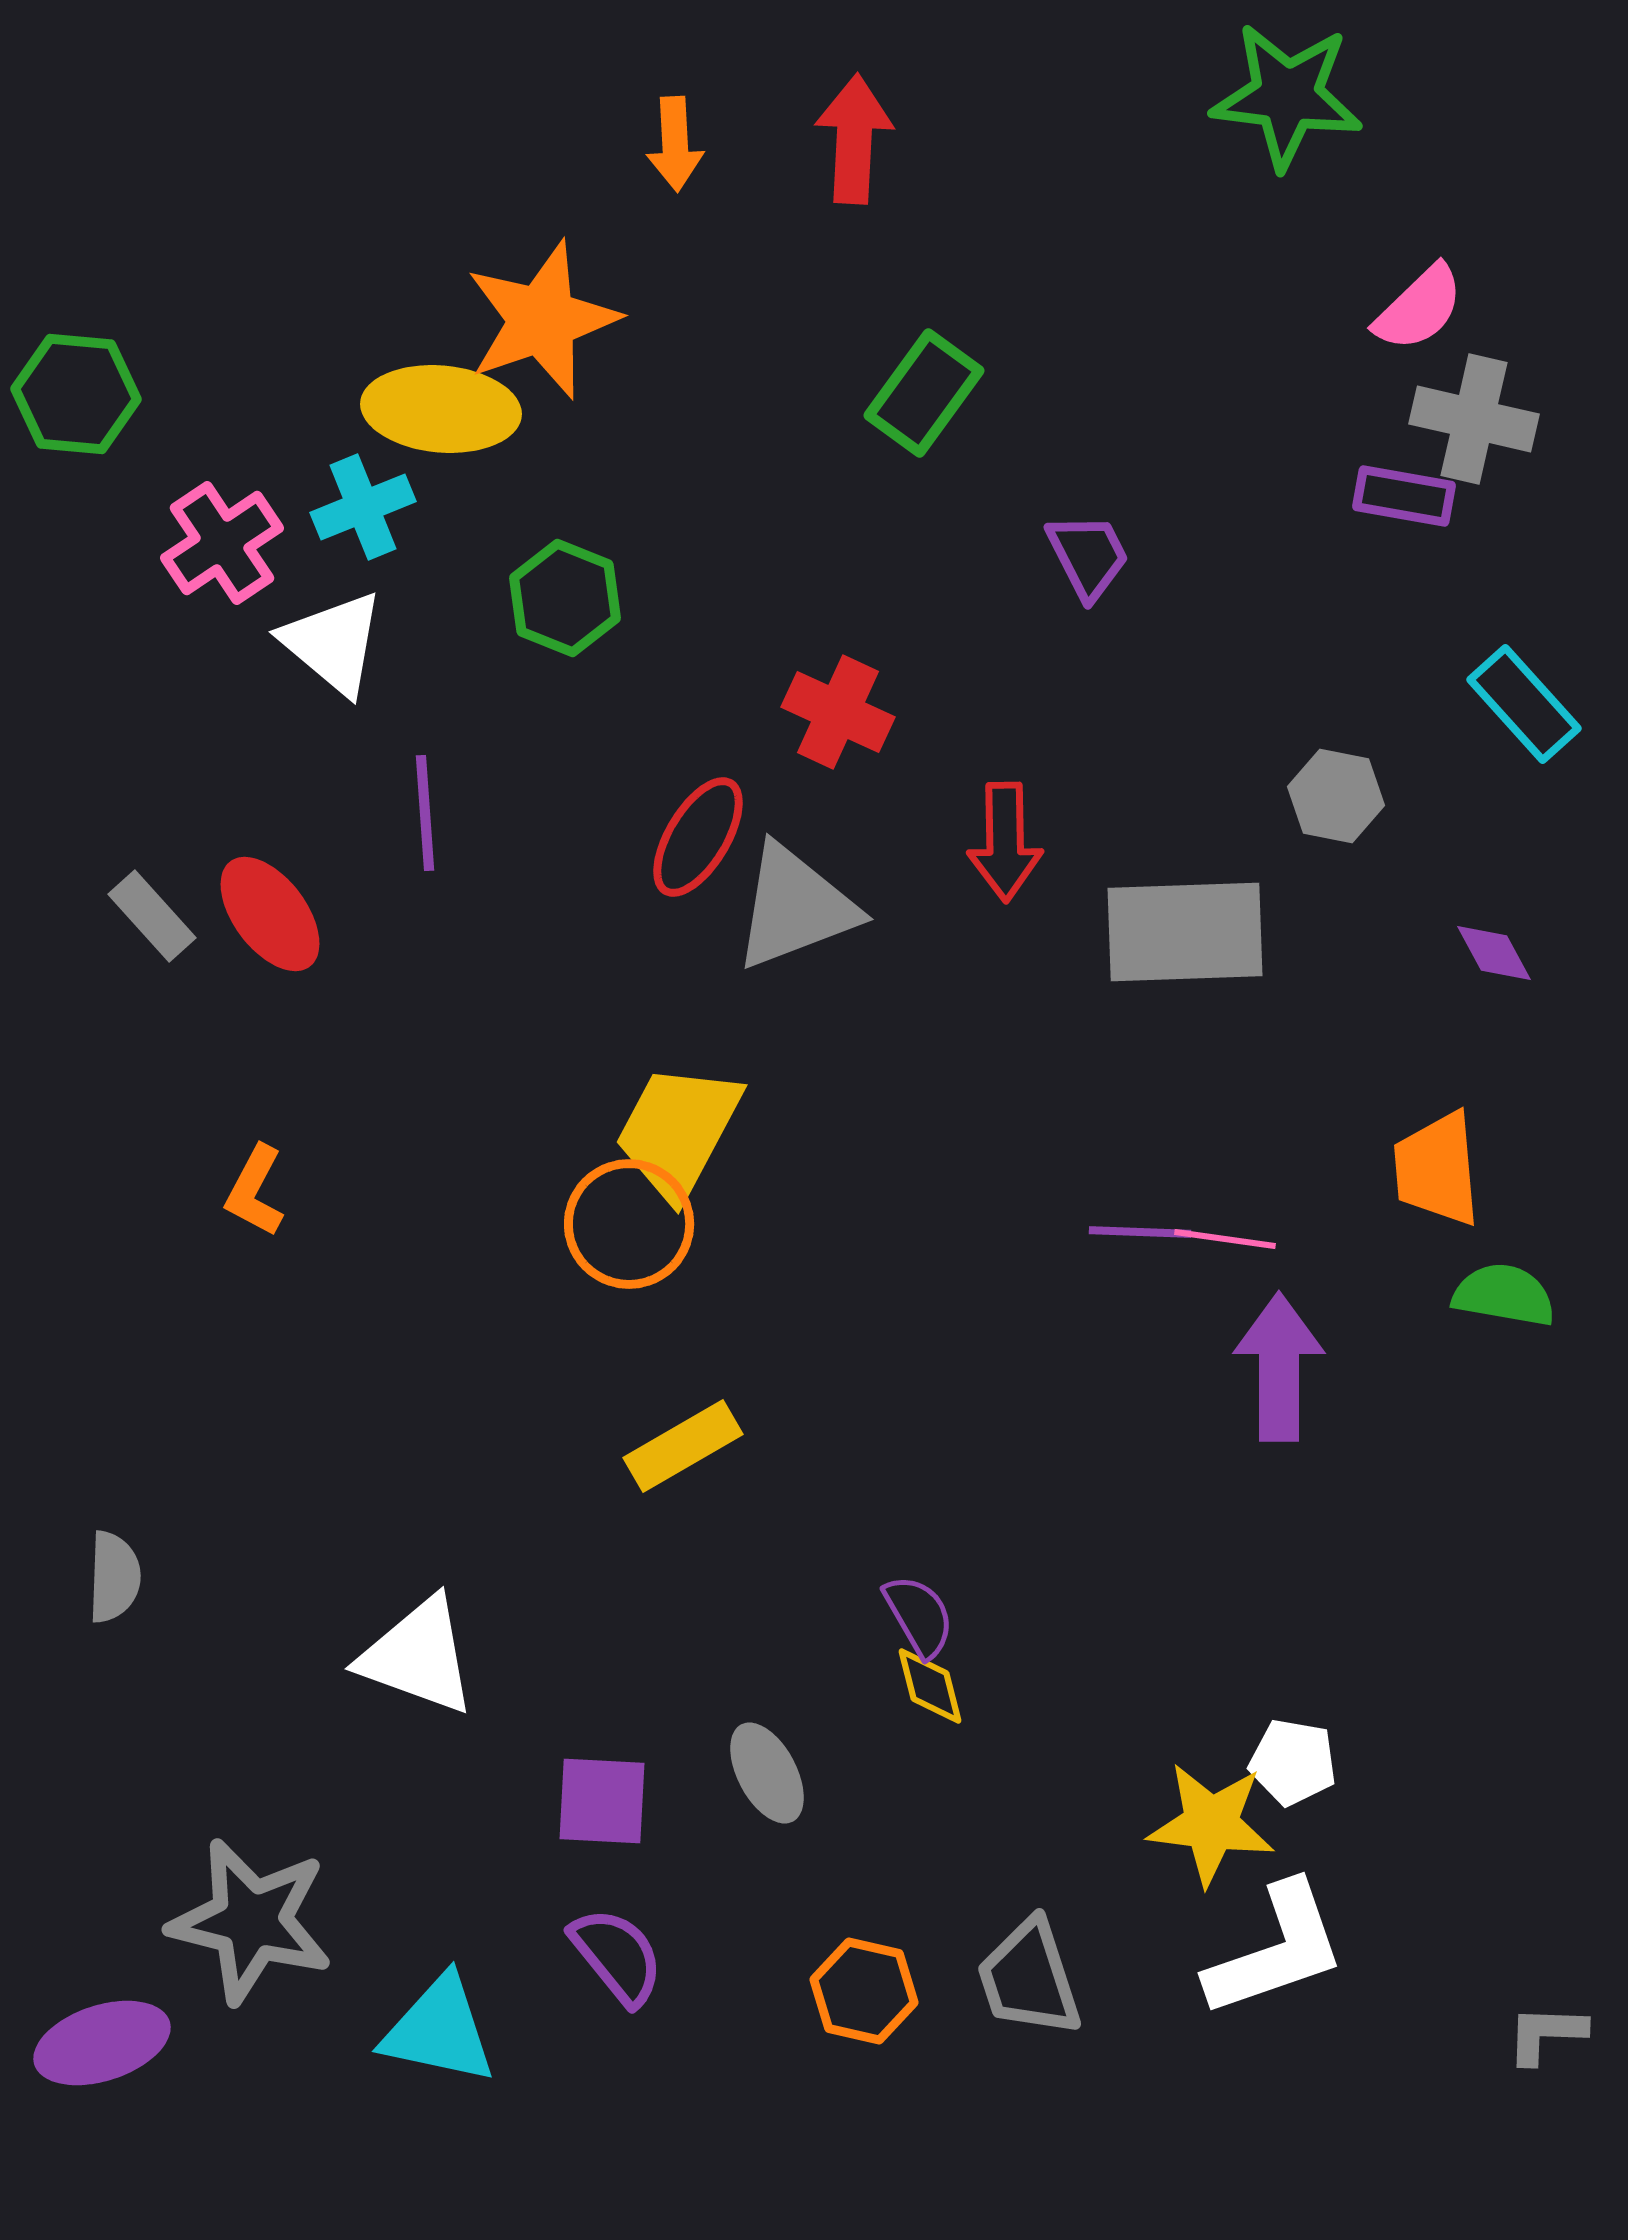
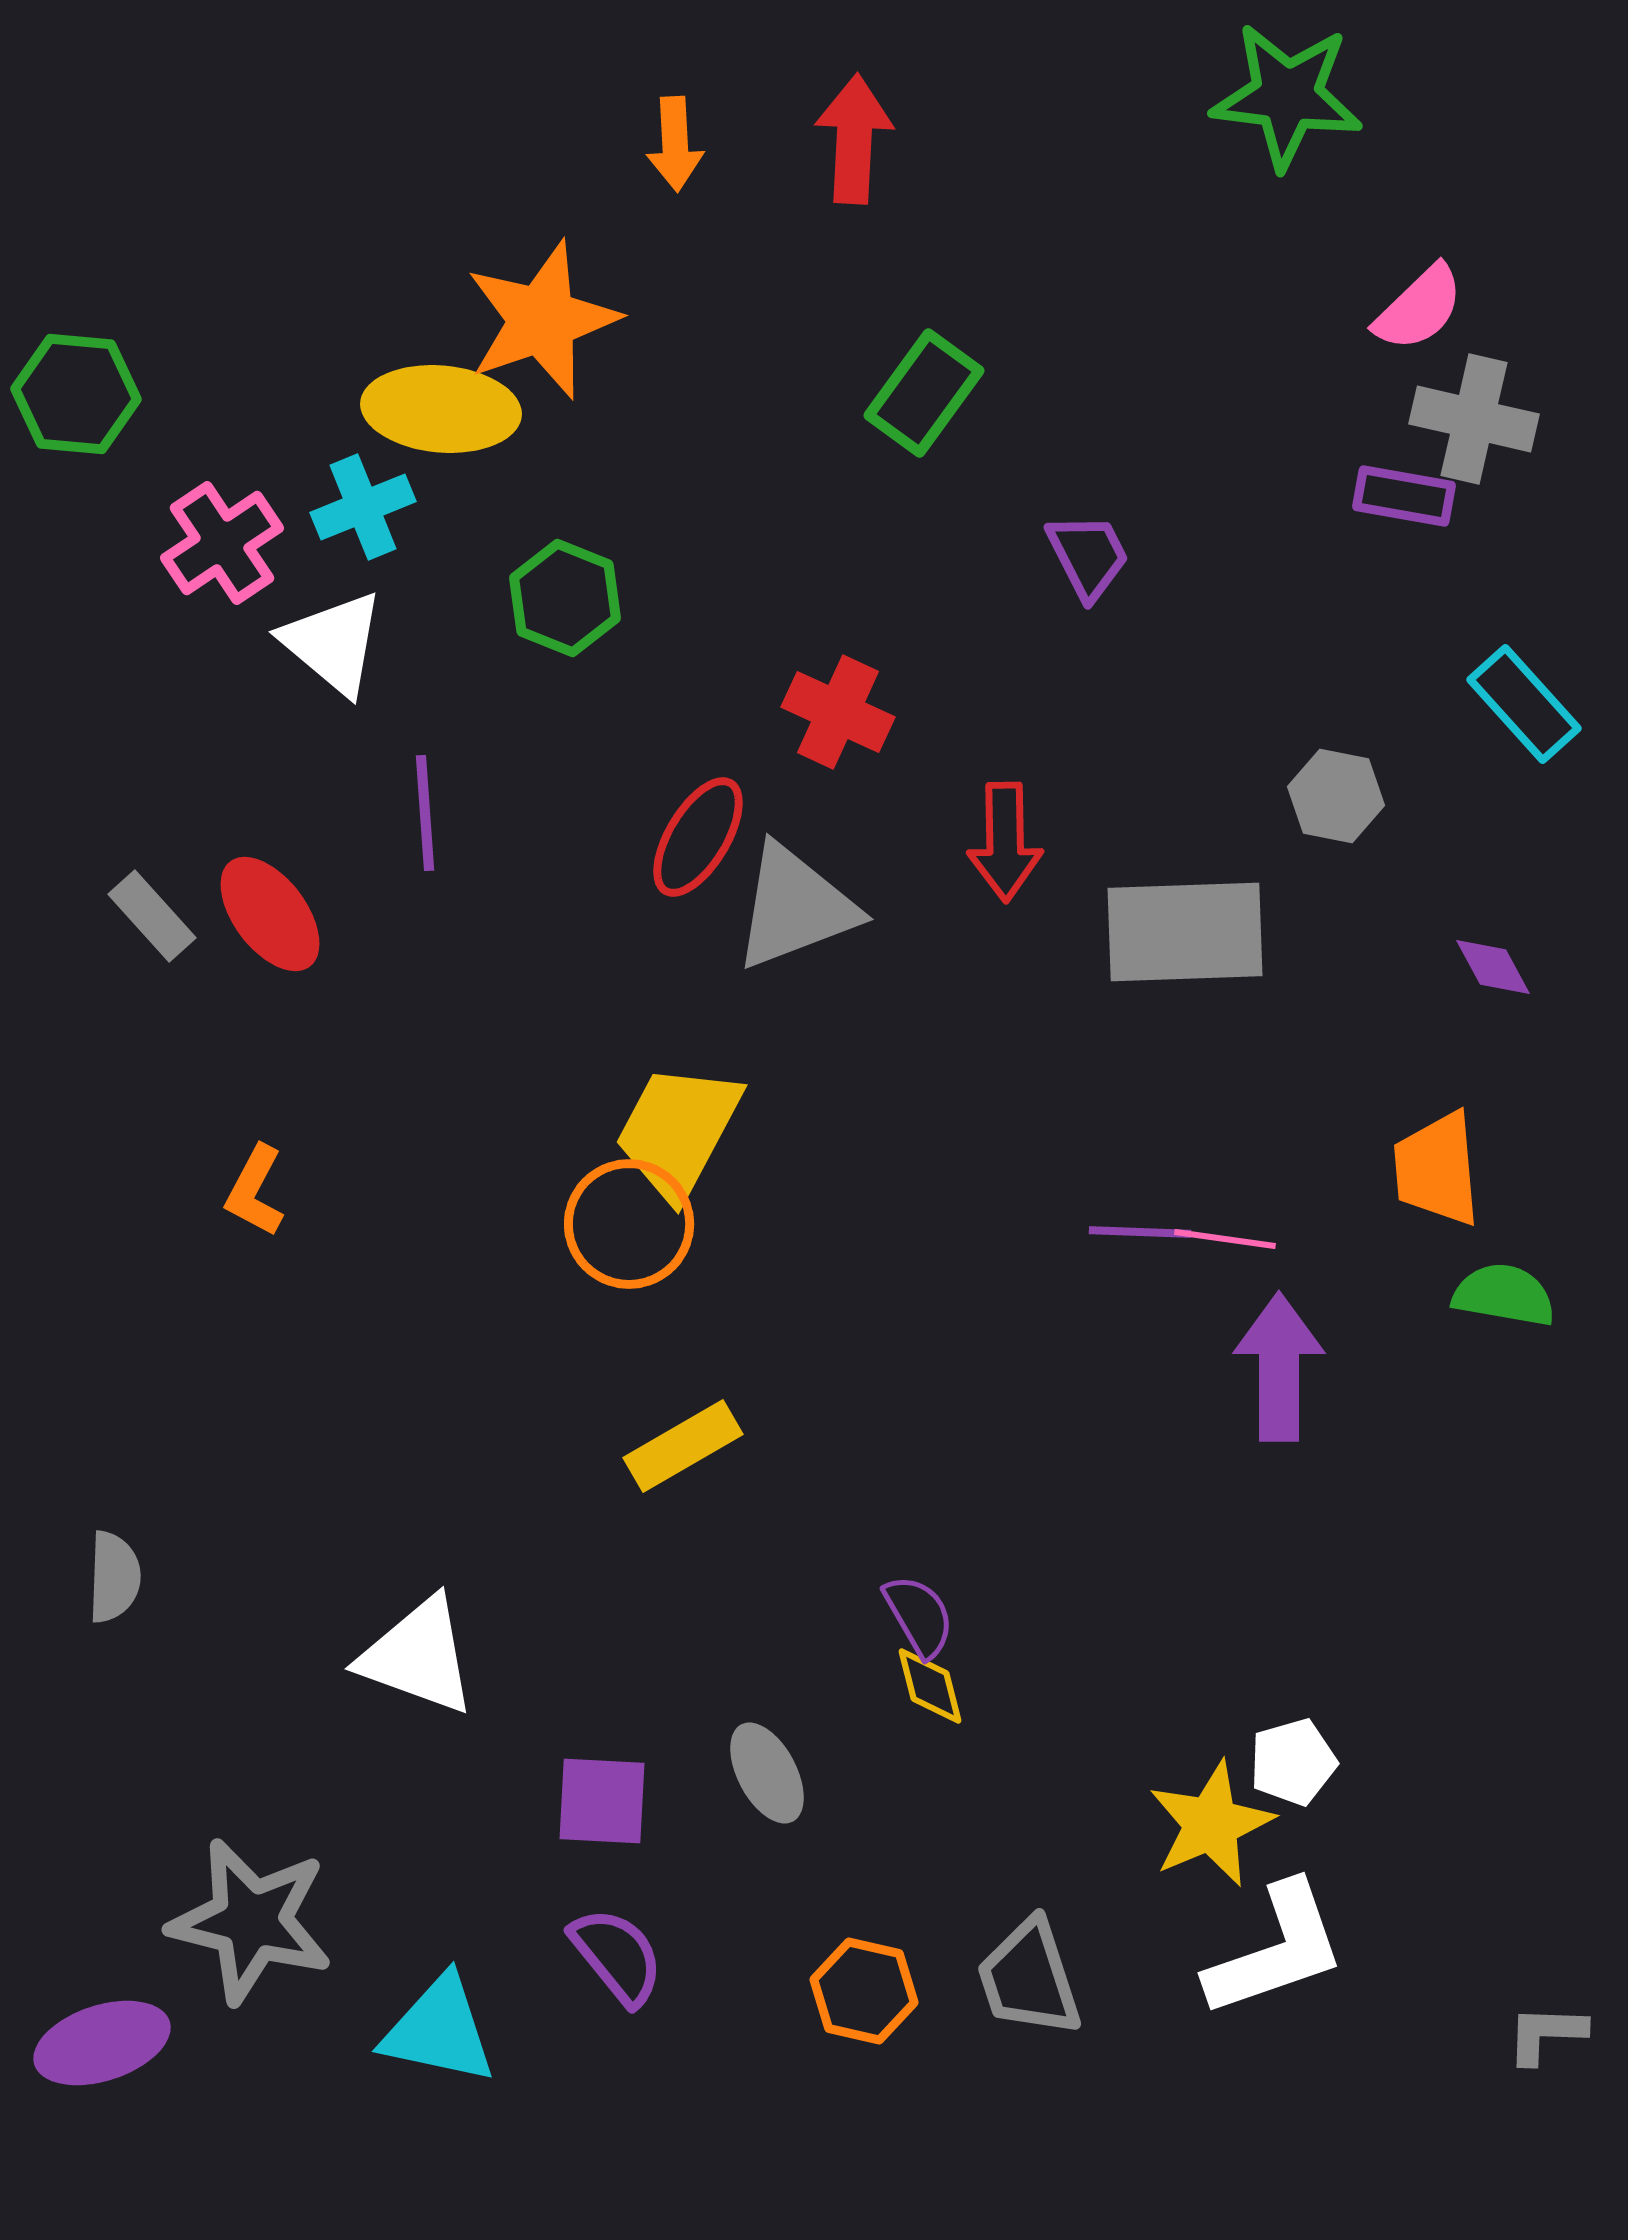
purple diamond at (1494, 953): moved 1 px left, 14 px down
white pentagon at (1293, 1762): rotated 26 degrees counterclockwise
yellow star at (1211, 1824): rotated 30 degrees counterclockwise
